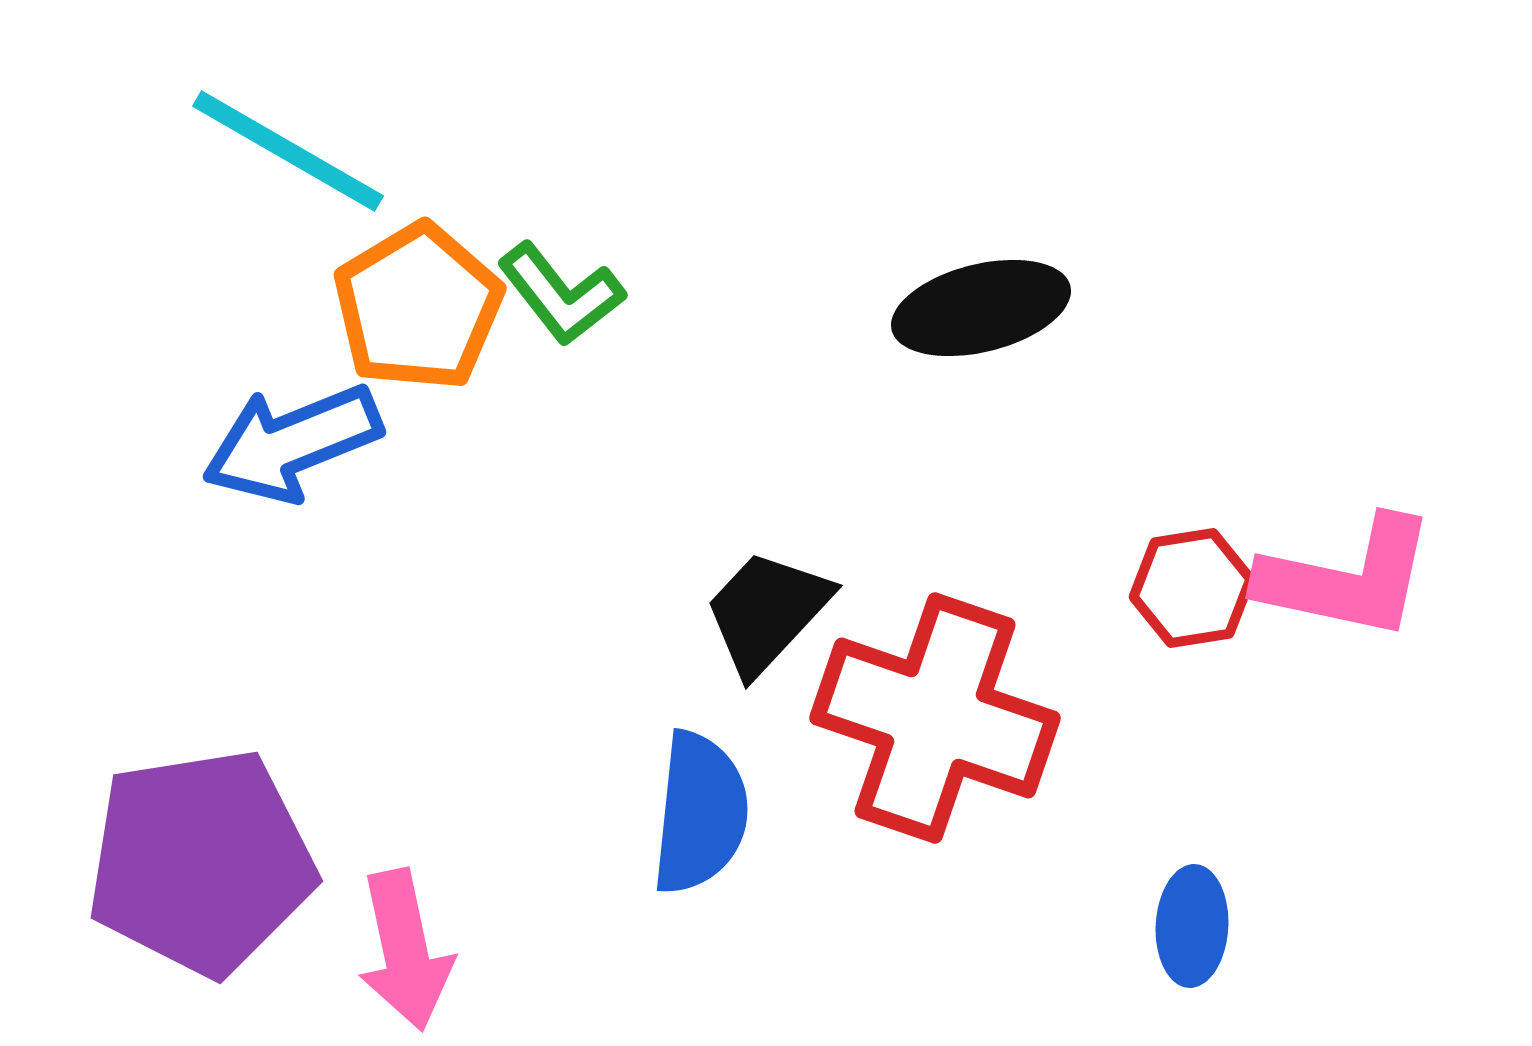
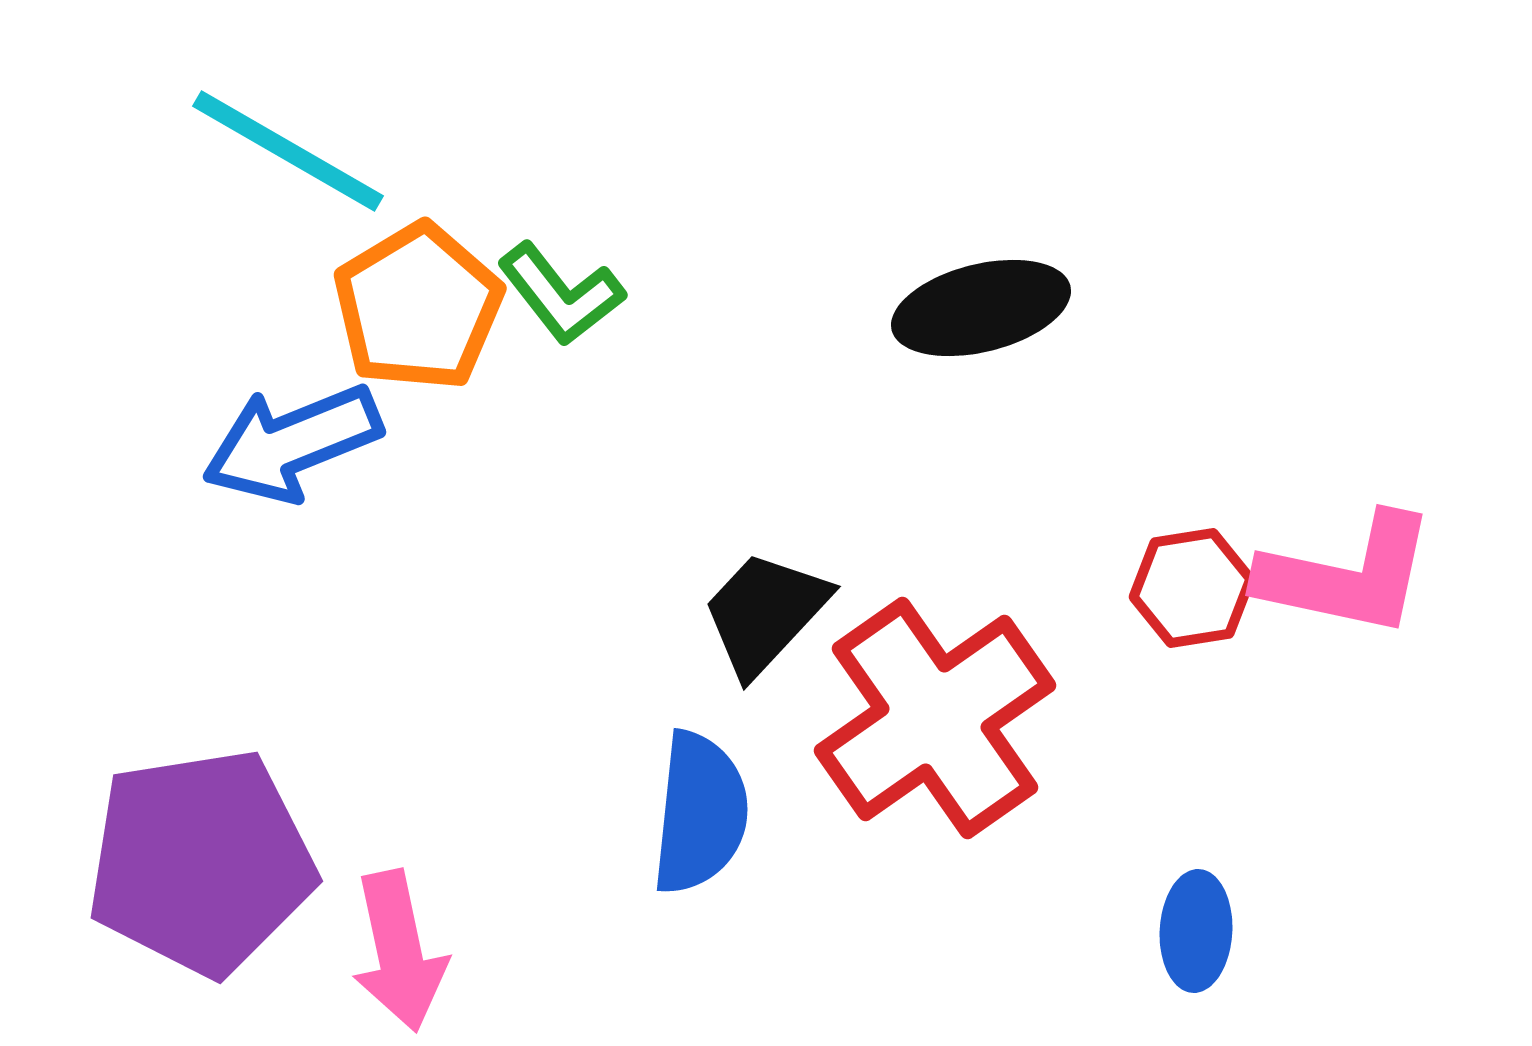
pink L-shape: moved 3 px up
black trapezoid: moved 2 px left, 1 px down
red cross: rotated 36 degrees clockwise
blue ellipse: moved 4 px right, 5 px down
pink arrow: moved 6 px left, 1 px down
